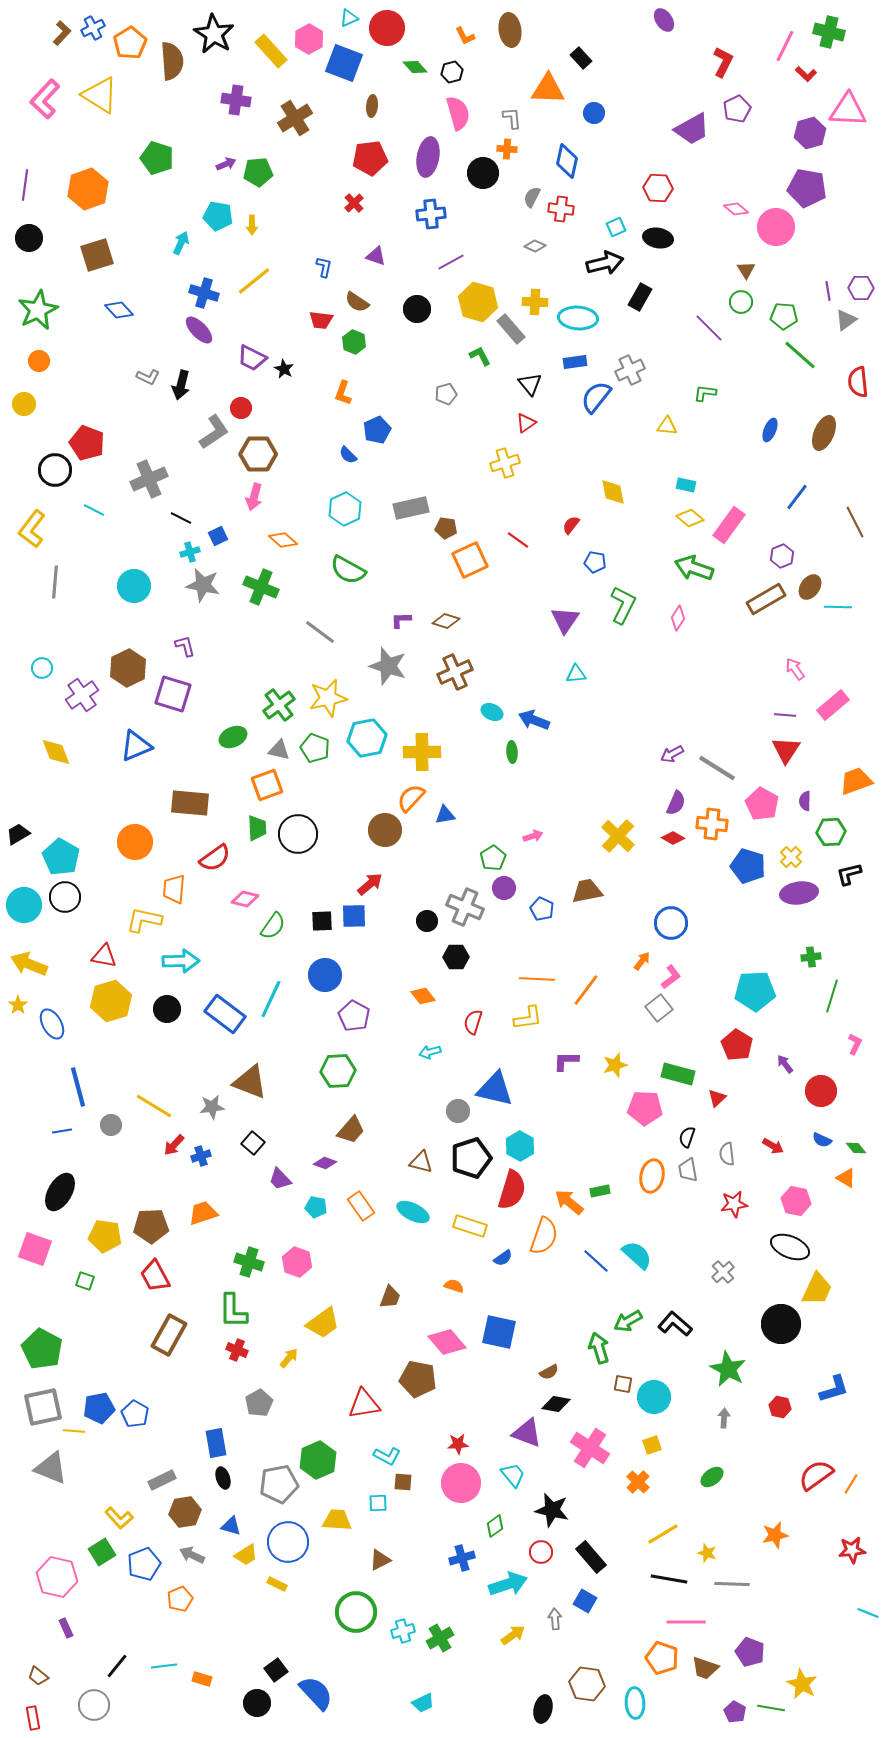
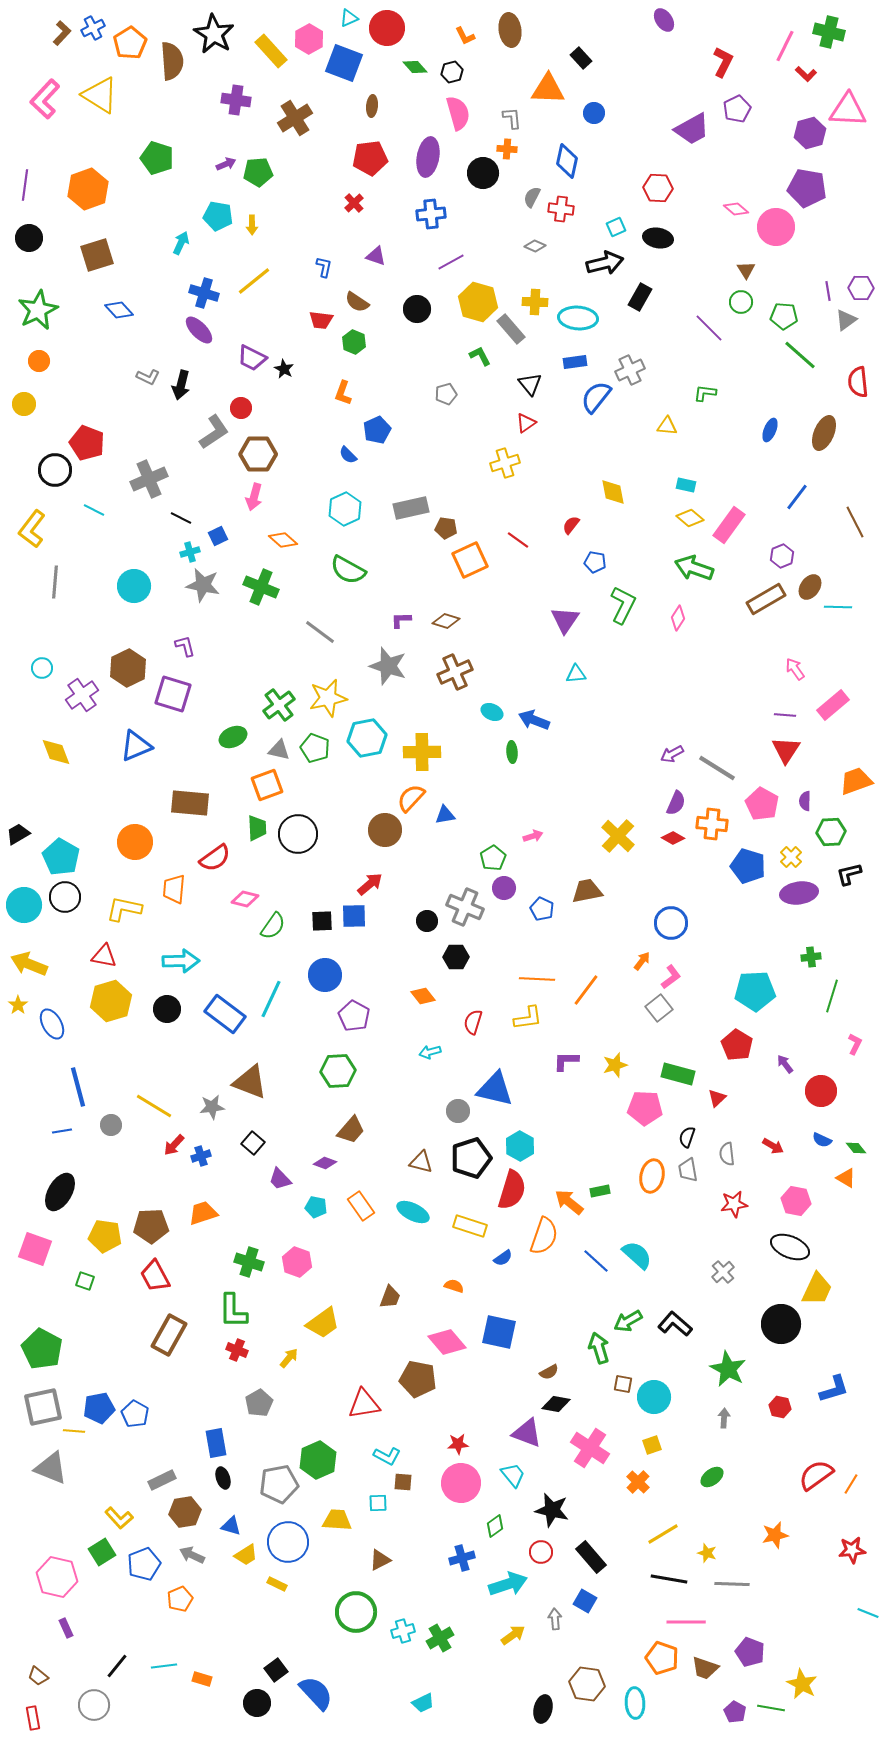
yellow L-shape at (144, 920): moved 20 px left, 11 px up
